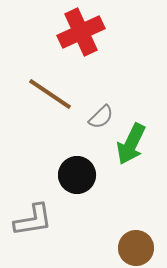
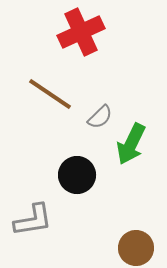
gray semicircle: moved 1 px left
